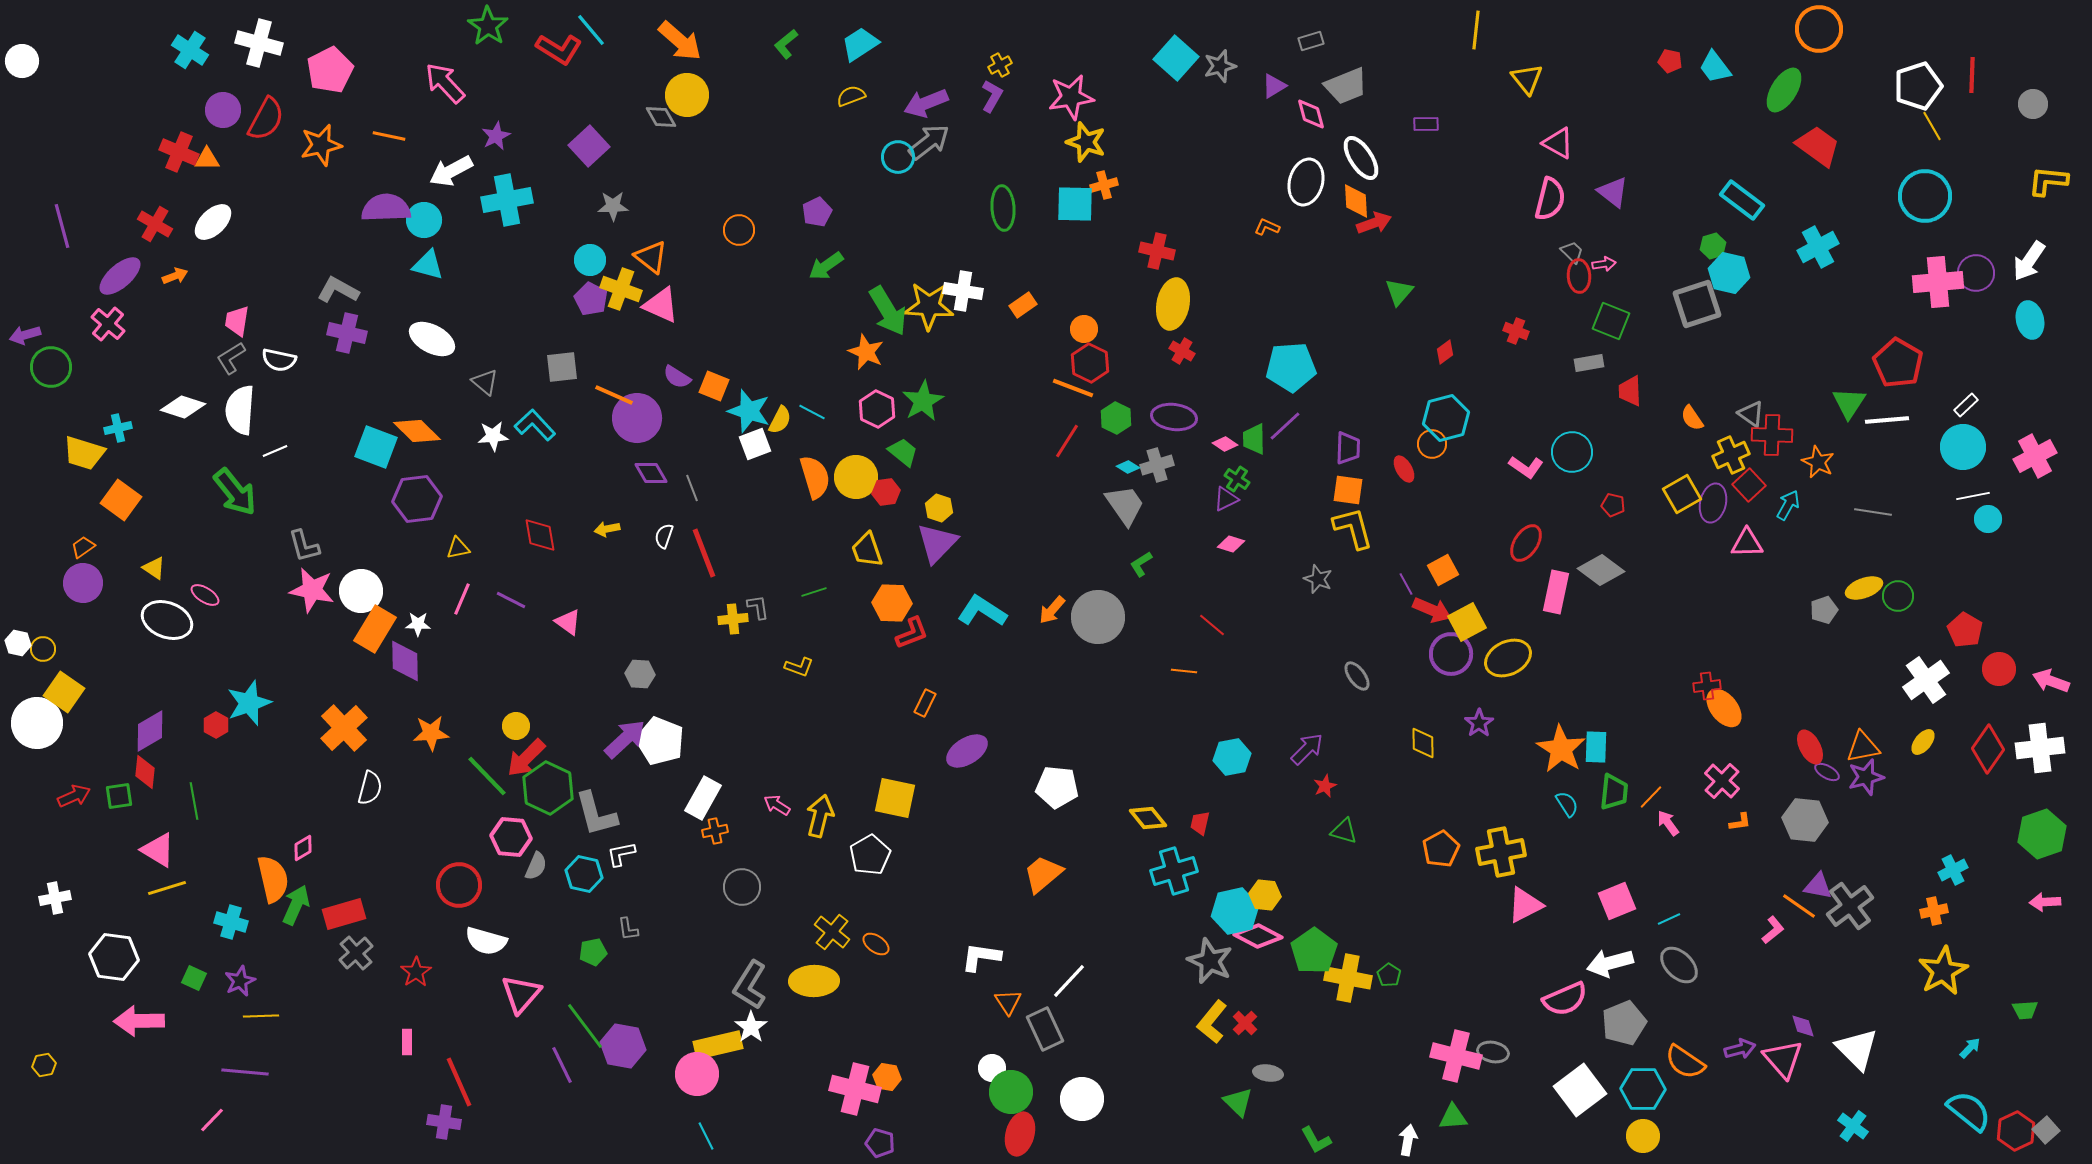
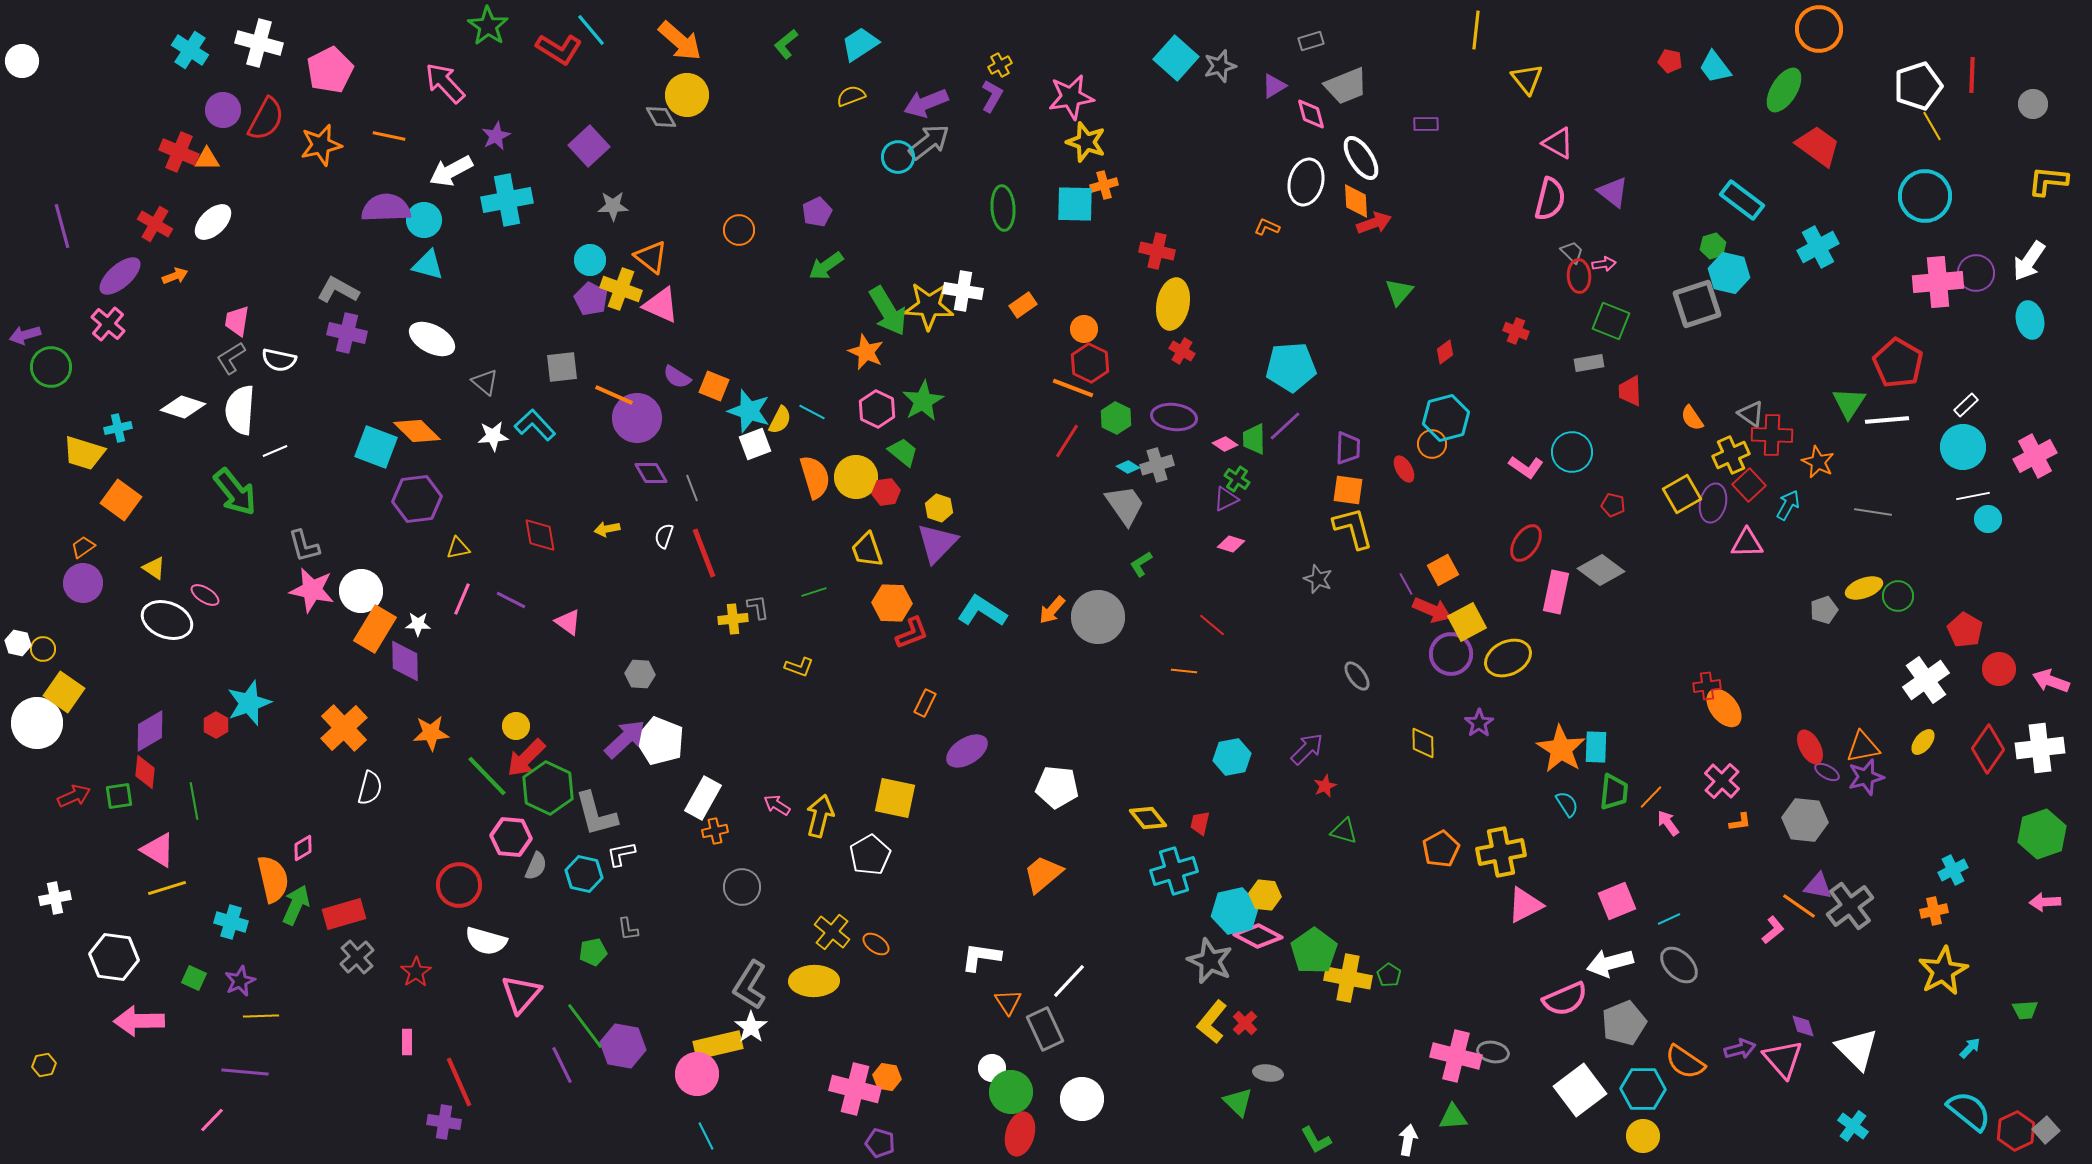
gray cross at (356, 953): moved 1 px right, 4 px down
